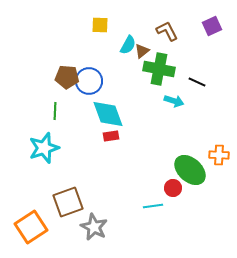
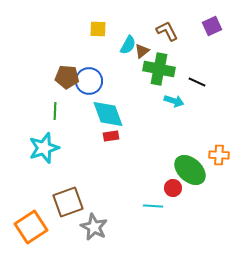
yellow square: moved 2 px left, 4 px down
cyan line: rotated 12 degrees clockwise
